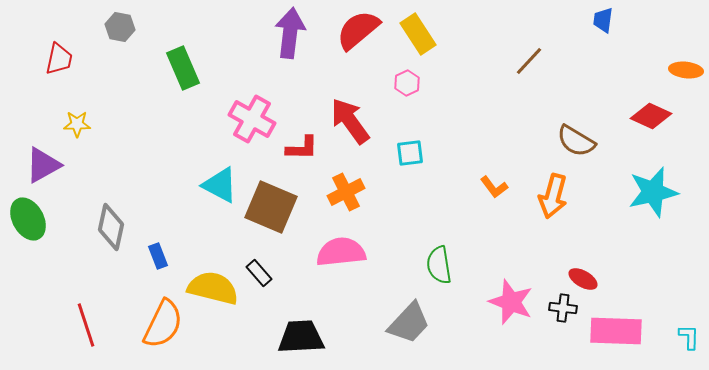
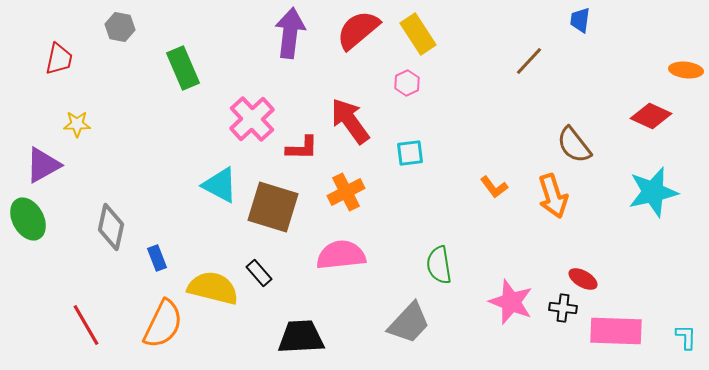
blue trapezoid: moved 23 px left
pink cross: rotated 18 degrees clockwise
brown semicircle: moved 2 px left, 4 px down; rotated 21 degrees clockwise
orange arrow: rotated 33 degrees counterclockwise
brown square: moved 2 px right; rotated 6 degrees counterclockwise
pink semicircle: moved 3 px down
blue rectangle: moved 1 px left, 2 px down
red line: rotated 12 degrees counterclockwise
cyan L-shape: moved 3 px left
